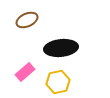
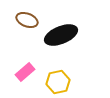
brown ellipse: rotated 45 degrees clockwise
black ellipse: moved 13 px up; rotated 16 degrees counterclockwise
